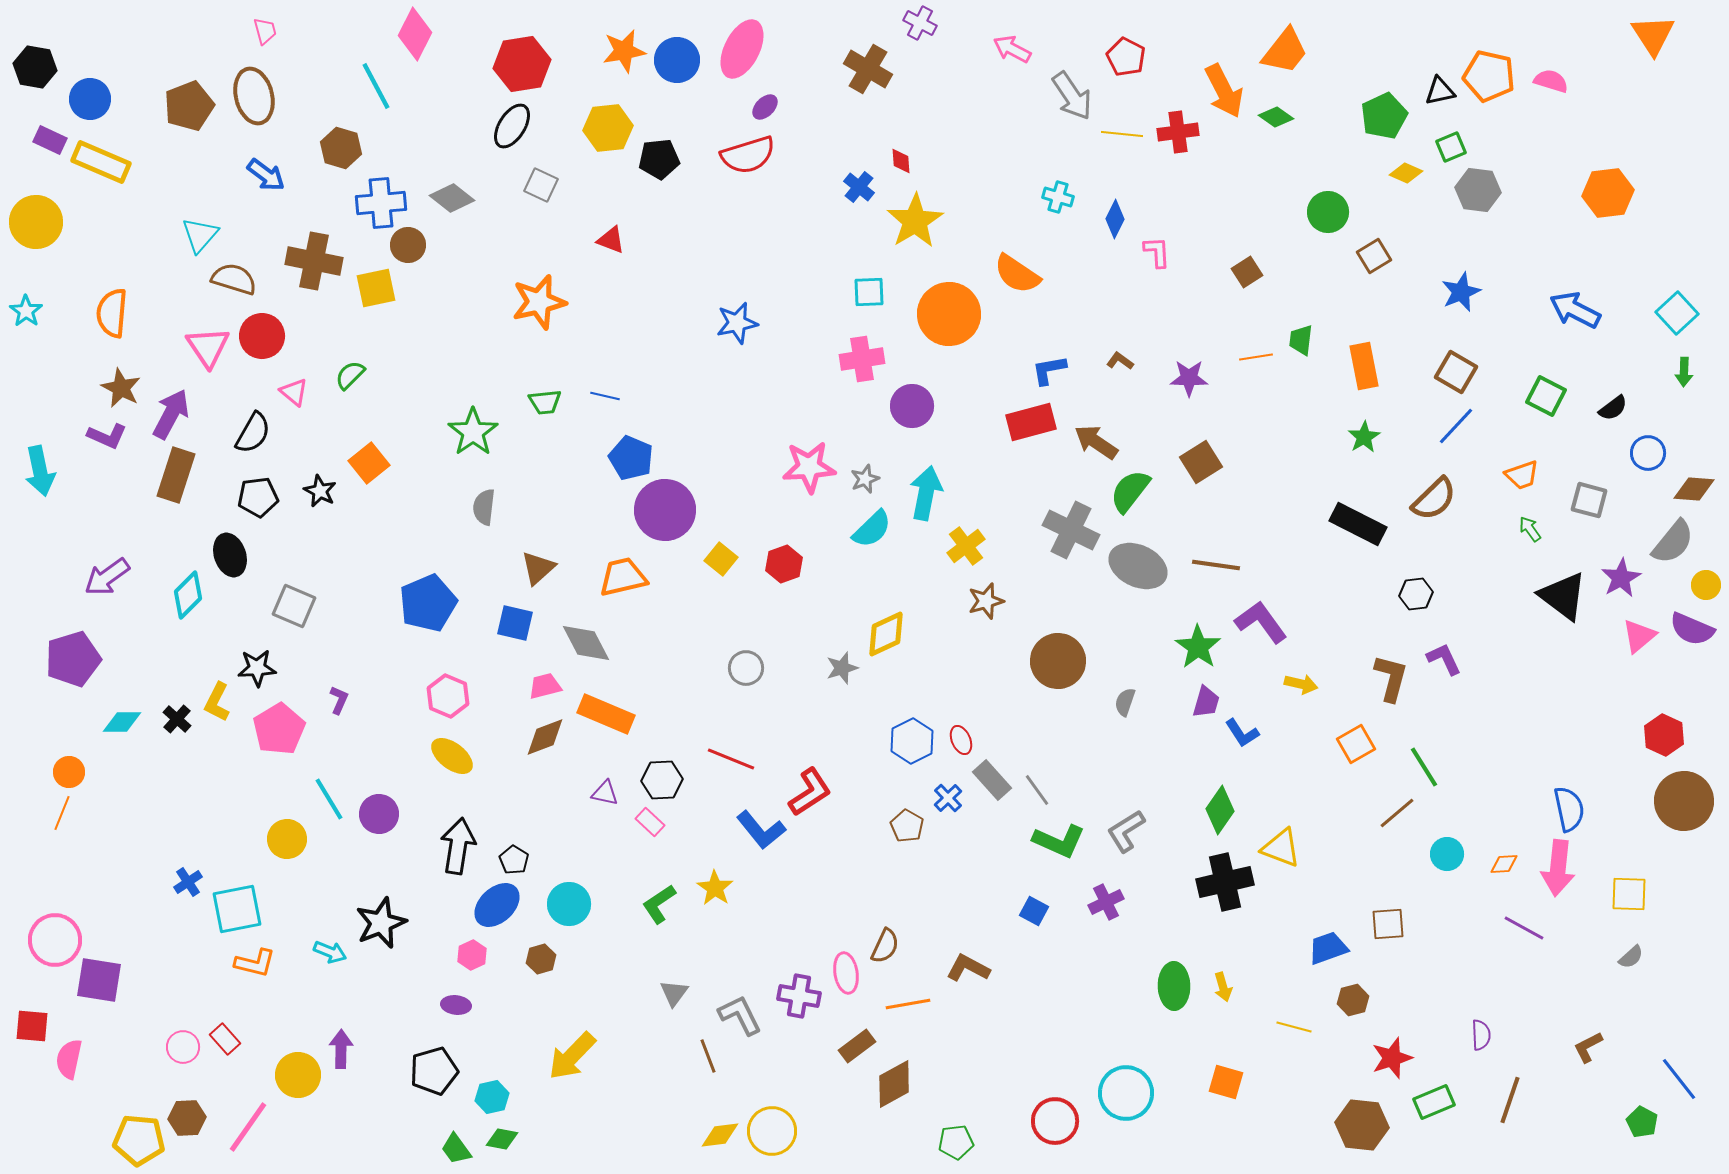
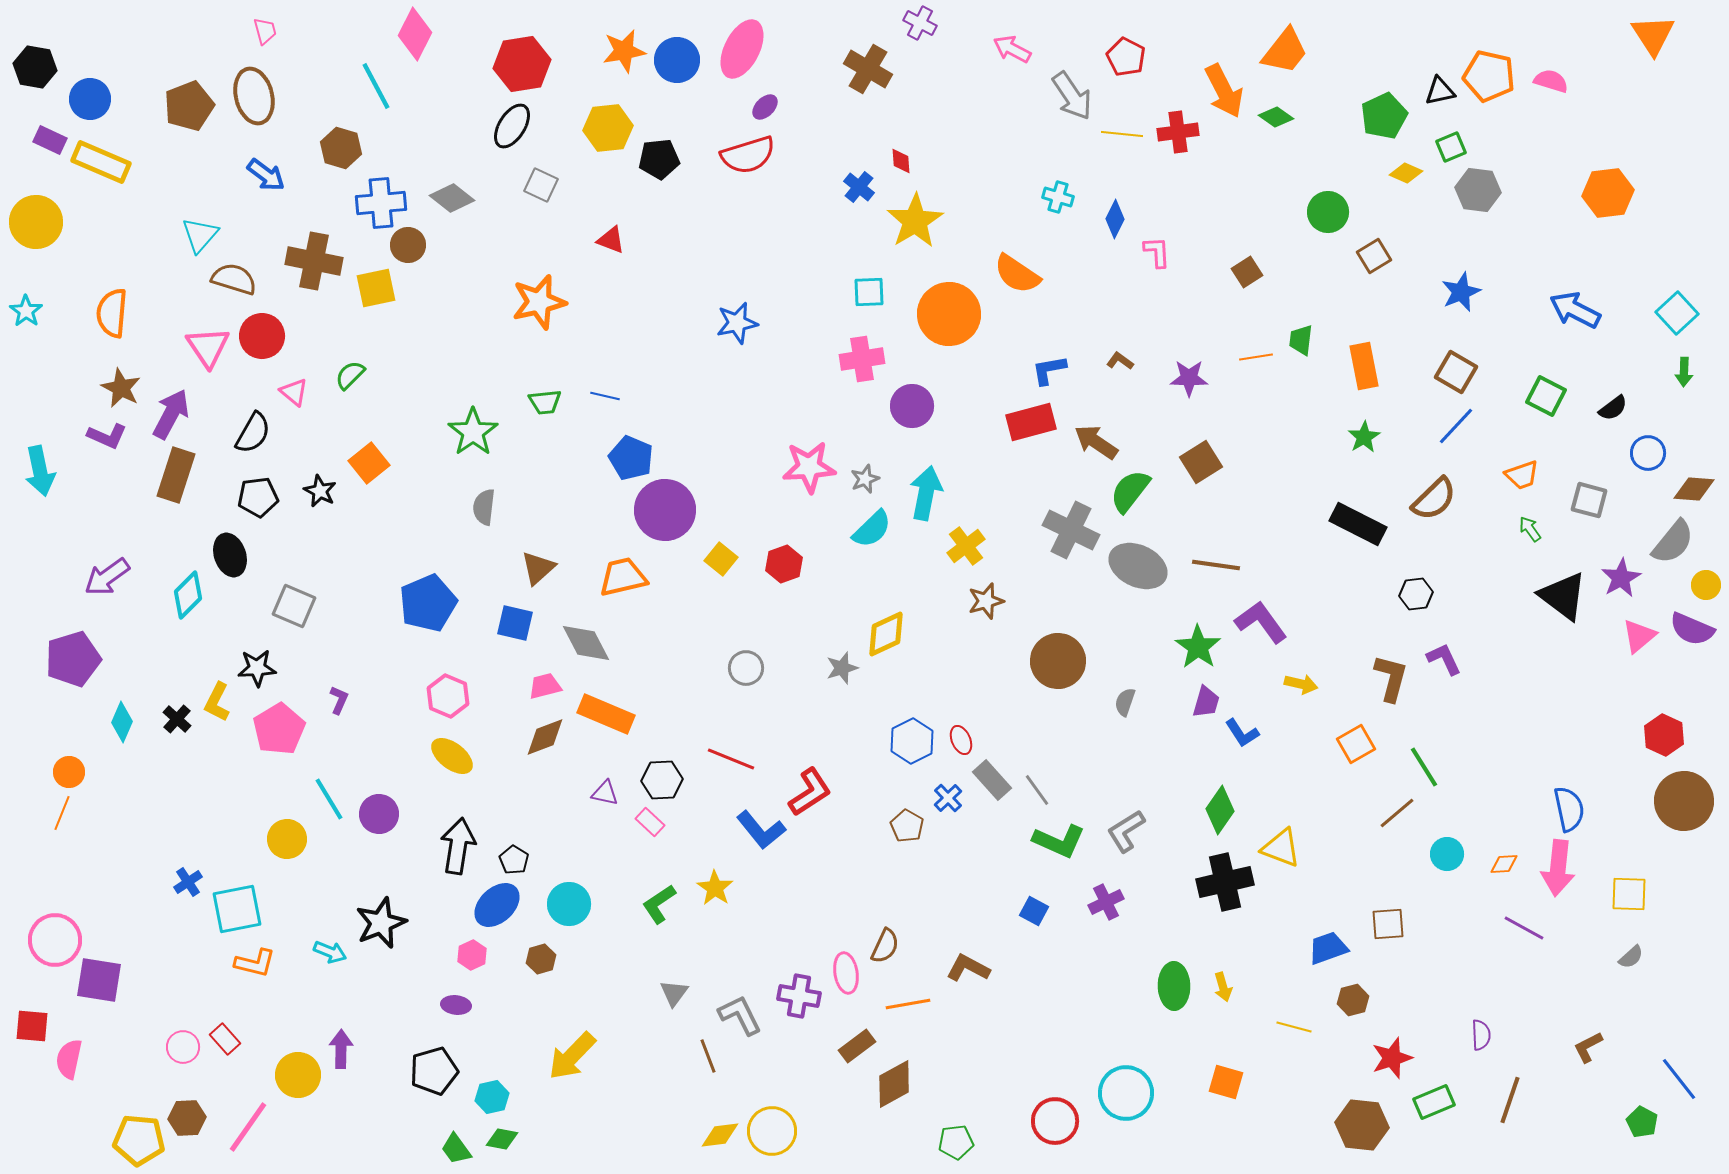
cyan diamond at (122, 722): rotated 66 degrees counterclockwise
